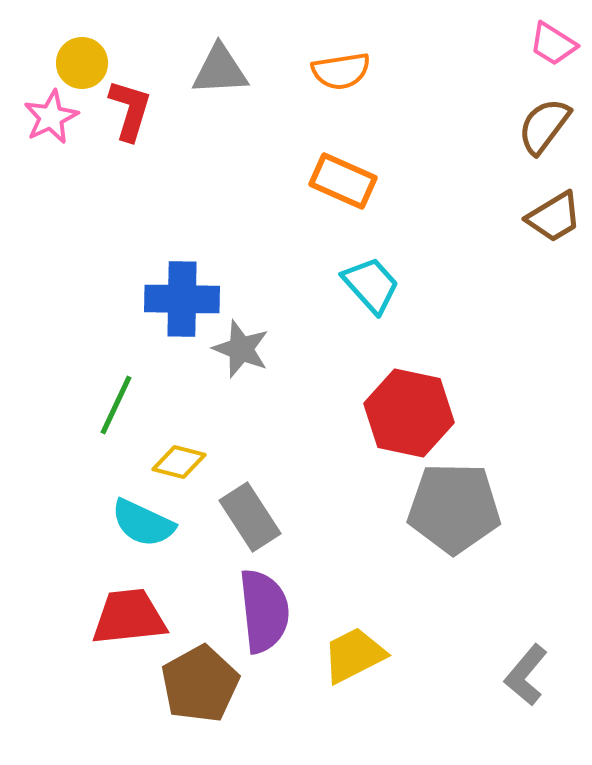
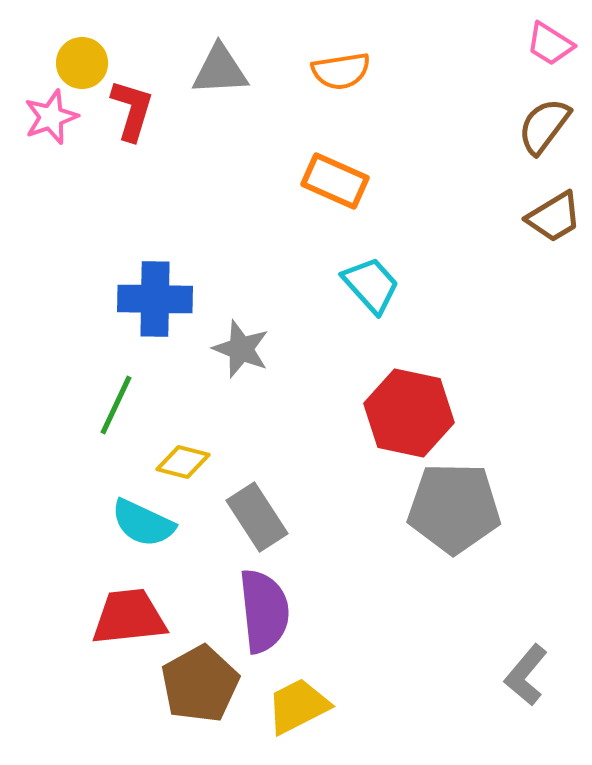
pink trapezoid: moved 3 px left
red L-shape: moved 2 px right
pink star: rotated 6 degrees clockwise
orange rectangle: moved 8 px left
blue cross: moved 27 px left
yellow diamond: moved 4 px right
gray rectangle: moved 7 px right
yellow trapezoid: moved 56 px left, 51 px down
